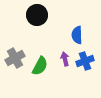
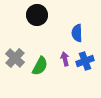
blue semicircle: moved 2 px up
gray cross: rotated 18 degrees counterclockwise
